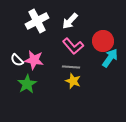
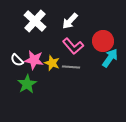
white cross: moved 2 px left; rotated 20 degrees counterclockwise
yellow star: moved 21 px left, 18 px up
